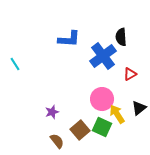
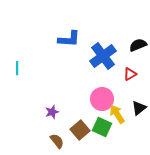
black semicircle: moved 17 px right, 8 px down; rotated 72 degrees clockwise
cyan line: moved 2 px right, 4 px down; rotated 32 degrees clockwise
